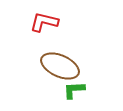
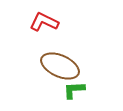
red L-shape: rotated 12 degrees clockwise
